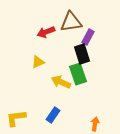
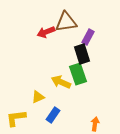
brown triangle: moved 5 px left
yellow triangle: moved 35 px down
